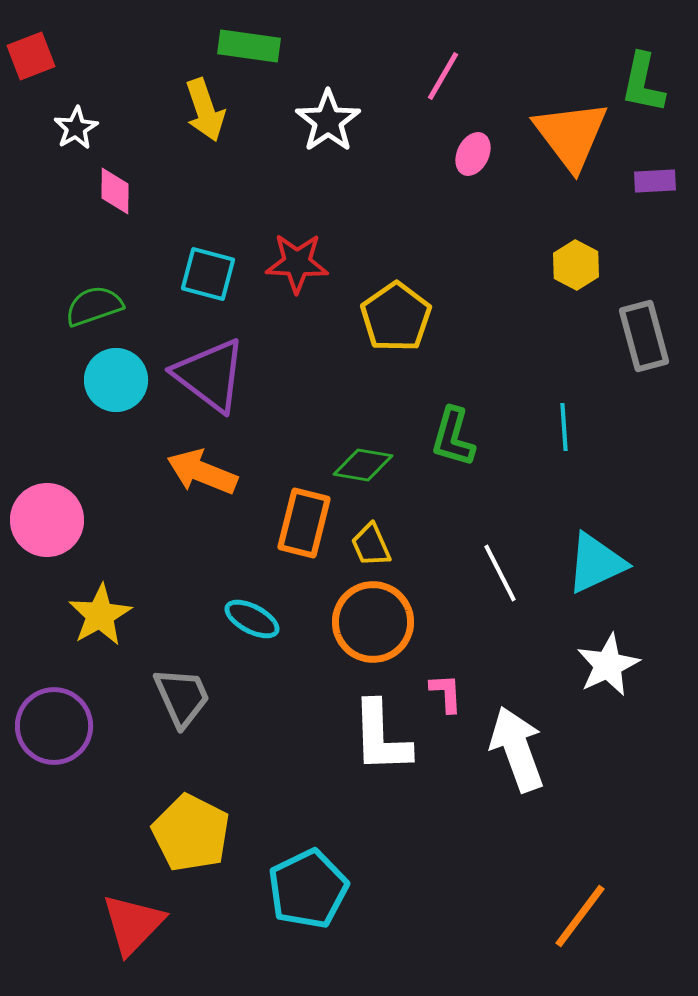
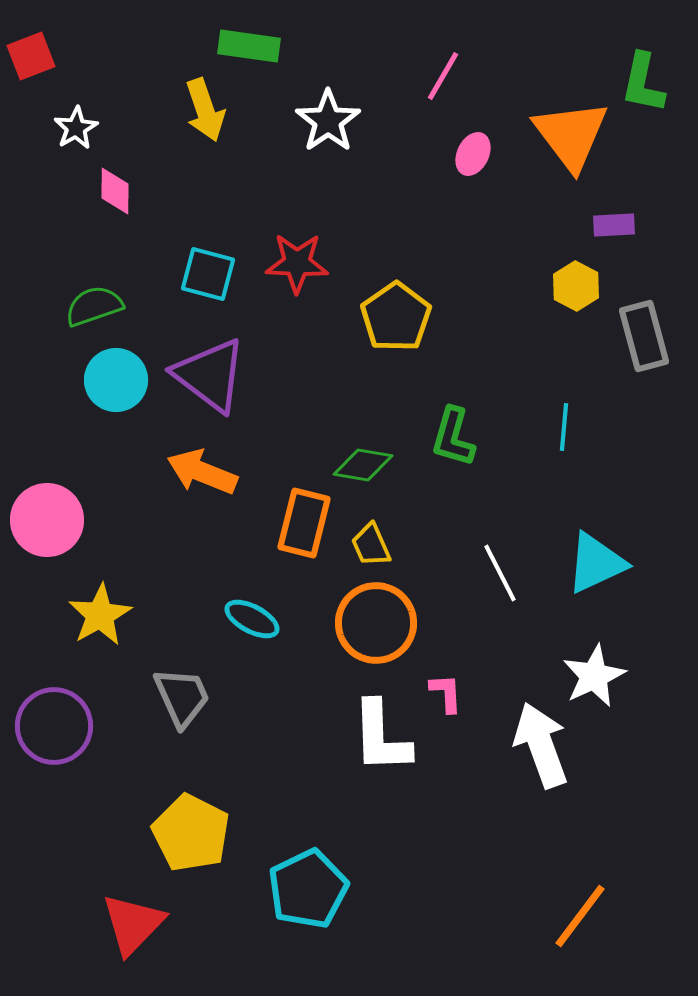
purple rectangle at (655, 181): moved 41 px left, 44 px down
yellow hexagon at (576, 265): moved 21 px down
cyan line at (564, 427): rotated 9 degrees clockwise
orange circle at (373, 622): moved 3 px right, 1 px down
white star at (608, 665): moved 14 px left, 11 px down
white arrow at (517, 749): moved 24 px right, 4 px up
